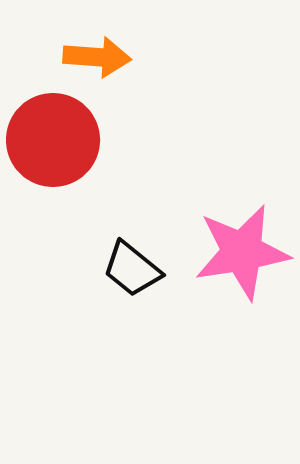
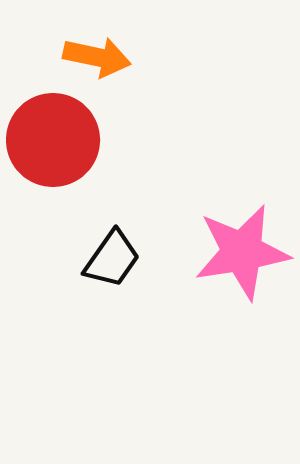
orange arrow: rotated 8 degrees clockwise
black trapezoid: moved 20 px left, 10 px up; rotated 94 degrees counterclockwise
